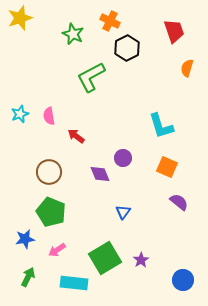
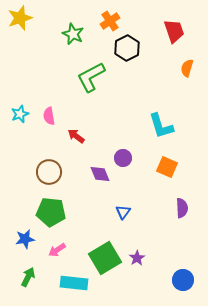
orange cross: rotated 30 degrees clockwise
purple semicircle: moved 3 px right, 6 px down; rotated 48 degrees clockwise
green pentagon: rotated 16 degrees counterclockwise
purple star: moved 4 px left, 2 px up
